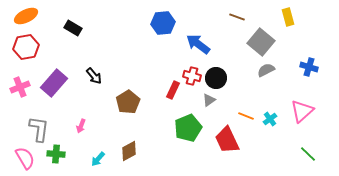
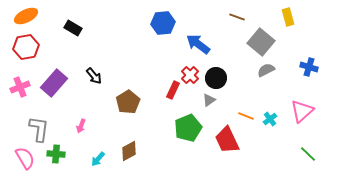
red cross: moved 2 px left, 1 px up; rotated 30 degrees clockwise
